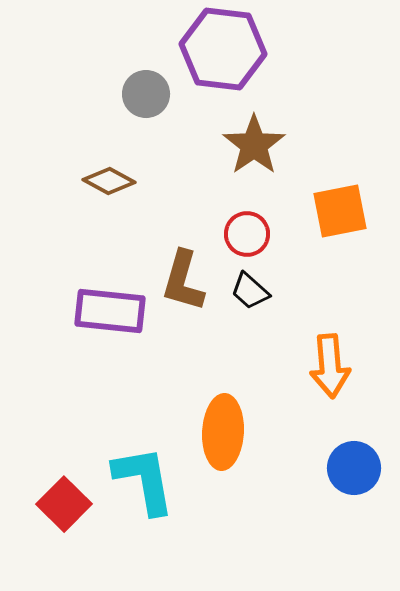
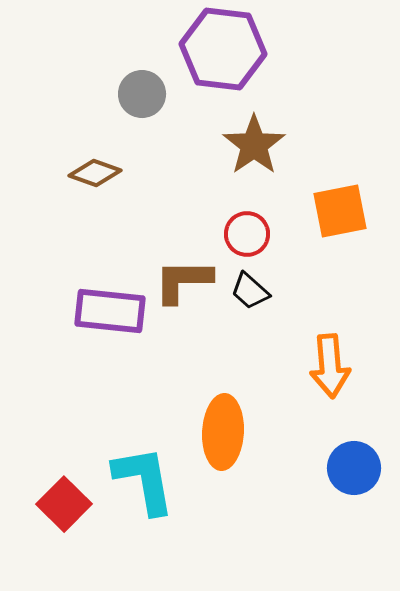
gray circle: moved 4 px left
brown diamond: moved 14 px left, 8 px up; rotated 9 degrees counterclockwise
brown L-shape: rotated 74 degrees clockwise
